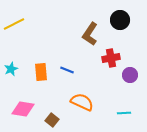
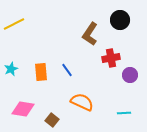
blue line: rotated 32 degrees clockwise
